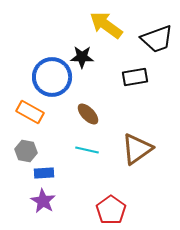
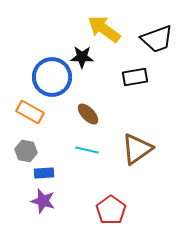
yellow arrow: moved 2 px left, 4 px down
purple star: rotated 15 degrees counterclockwise
